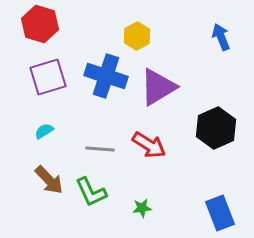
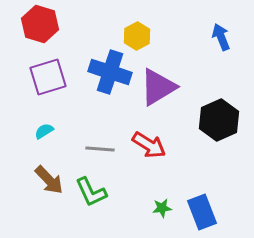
blue cross: moved 4 px right, 4 px up
black hexagon: moved 3 px right, 8 px up
green star: moved 20 px right
blue rectangle: moved 18 px left, 1 px up
